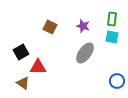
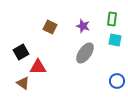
cyan square: moved 3 px right, 3 px down
